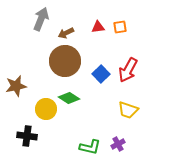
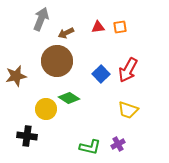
brown circle: moved 8 px left
brown star: moved 10 px up
